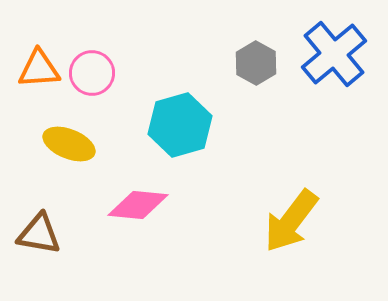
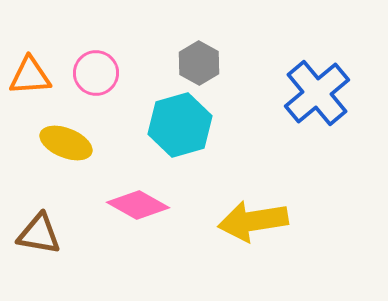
blue cross: moved 17 px left, 39 px down
gray hexagon: moved 57 px left
orange triangle: moved 9 px left, 7 px down
pink circle: moved 4 px right
yellow ellipse: moved 3 px left, 1 px up
pink diamond: rotated 24 degrees clockwise
yellow arrow: moved 38 px left; rotated 44 degrees clockwise
